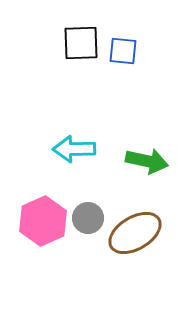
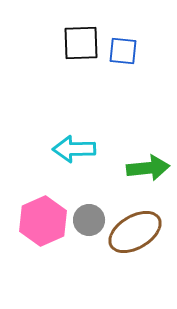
green arrow: moved 1 px right, 7 px down; rotated 18 degrees counterclockwise
gray circle: moved 1 px right, 2 px down
brown ellipse: moved 1 px up
